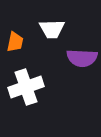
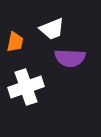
white trapezoid: rotated 20 degrees counterclockwise
purple semicircle: moved 12 px left
